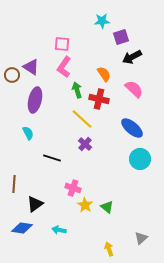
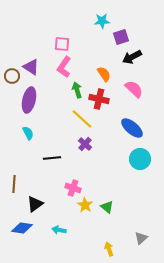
brown circle: moved 1 px down
purple ellipse: moved 6 px left
black line: rotated 24 degrees counterclockwise
